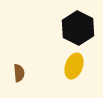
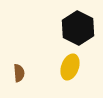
yellow ellipse: moved 4 px left, 1 px down
